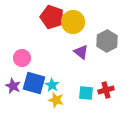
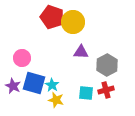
gray hexagon: moved 24 px down
purple triangle: rotated 35 degrees counterclockwise
